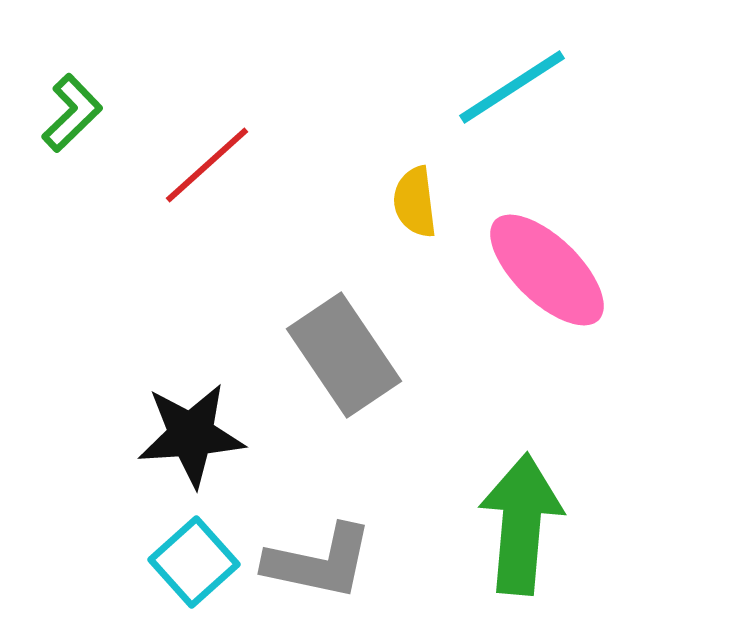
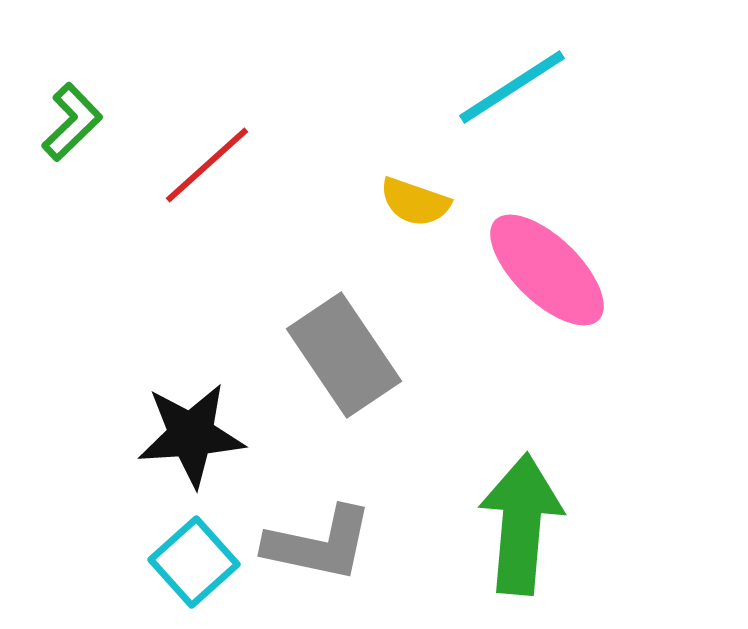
green L-shape: moved 9 px down
yellow semicircle: rotated 64 degrees counterclockwise
gray L-shape: moved 18 px up
